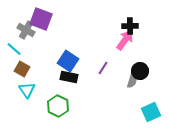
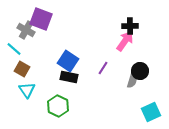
pink arrow: moved 1 px down
